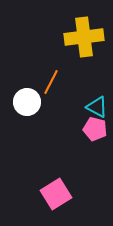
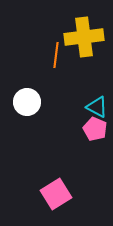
orange line: moved 5 px right, 27 px up; rotated 20 degrees counterclockwise
pink pentagon: rotated 10 degrees clockwise
